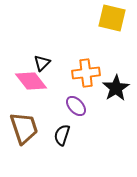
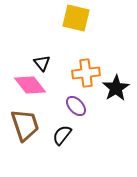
yellow square: moved 36 px left
black triangle: rotated 24 degrees counterclockwise
pink diamond: moved 1 px left, 4 px down
brown trapezoid: moved 1 px right, 3 px up
black semicircle: rotated 20 degrees clockwise
